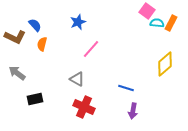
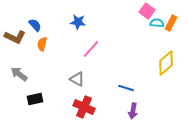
blue star: rotated 28 degrees clockwise
yellow diamond: moved 1 px right, 1 px up
gray arrow: moved 2 px right, 1 px down
